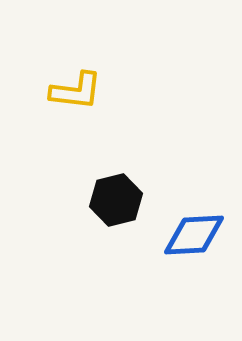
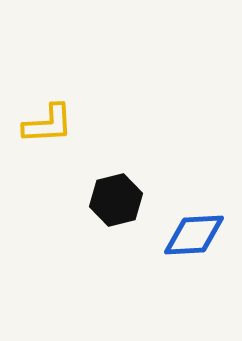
yellow L-shape: moved 28 px left, 33 px down; rotated 10 degrees counterclockwise
